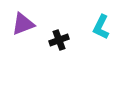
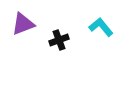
cyan L-shape: rotated 115 degrees clockwise
